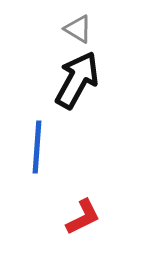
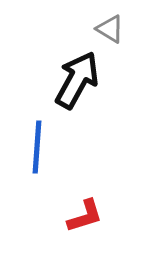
gray triangle: moved 32 px right
red L-shape: moved 2 px right, 1 px up; rotated 9 degrees clockwise
